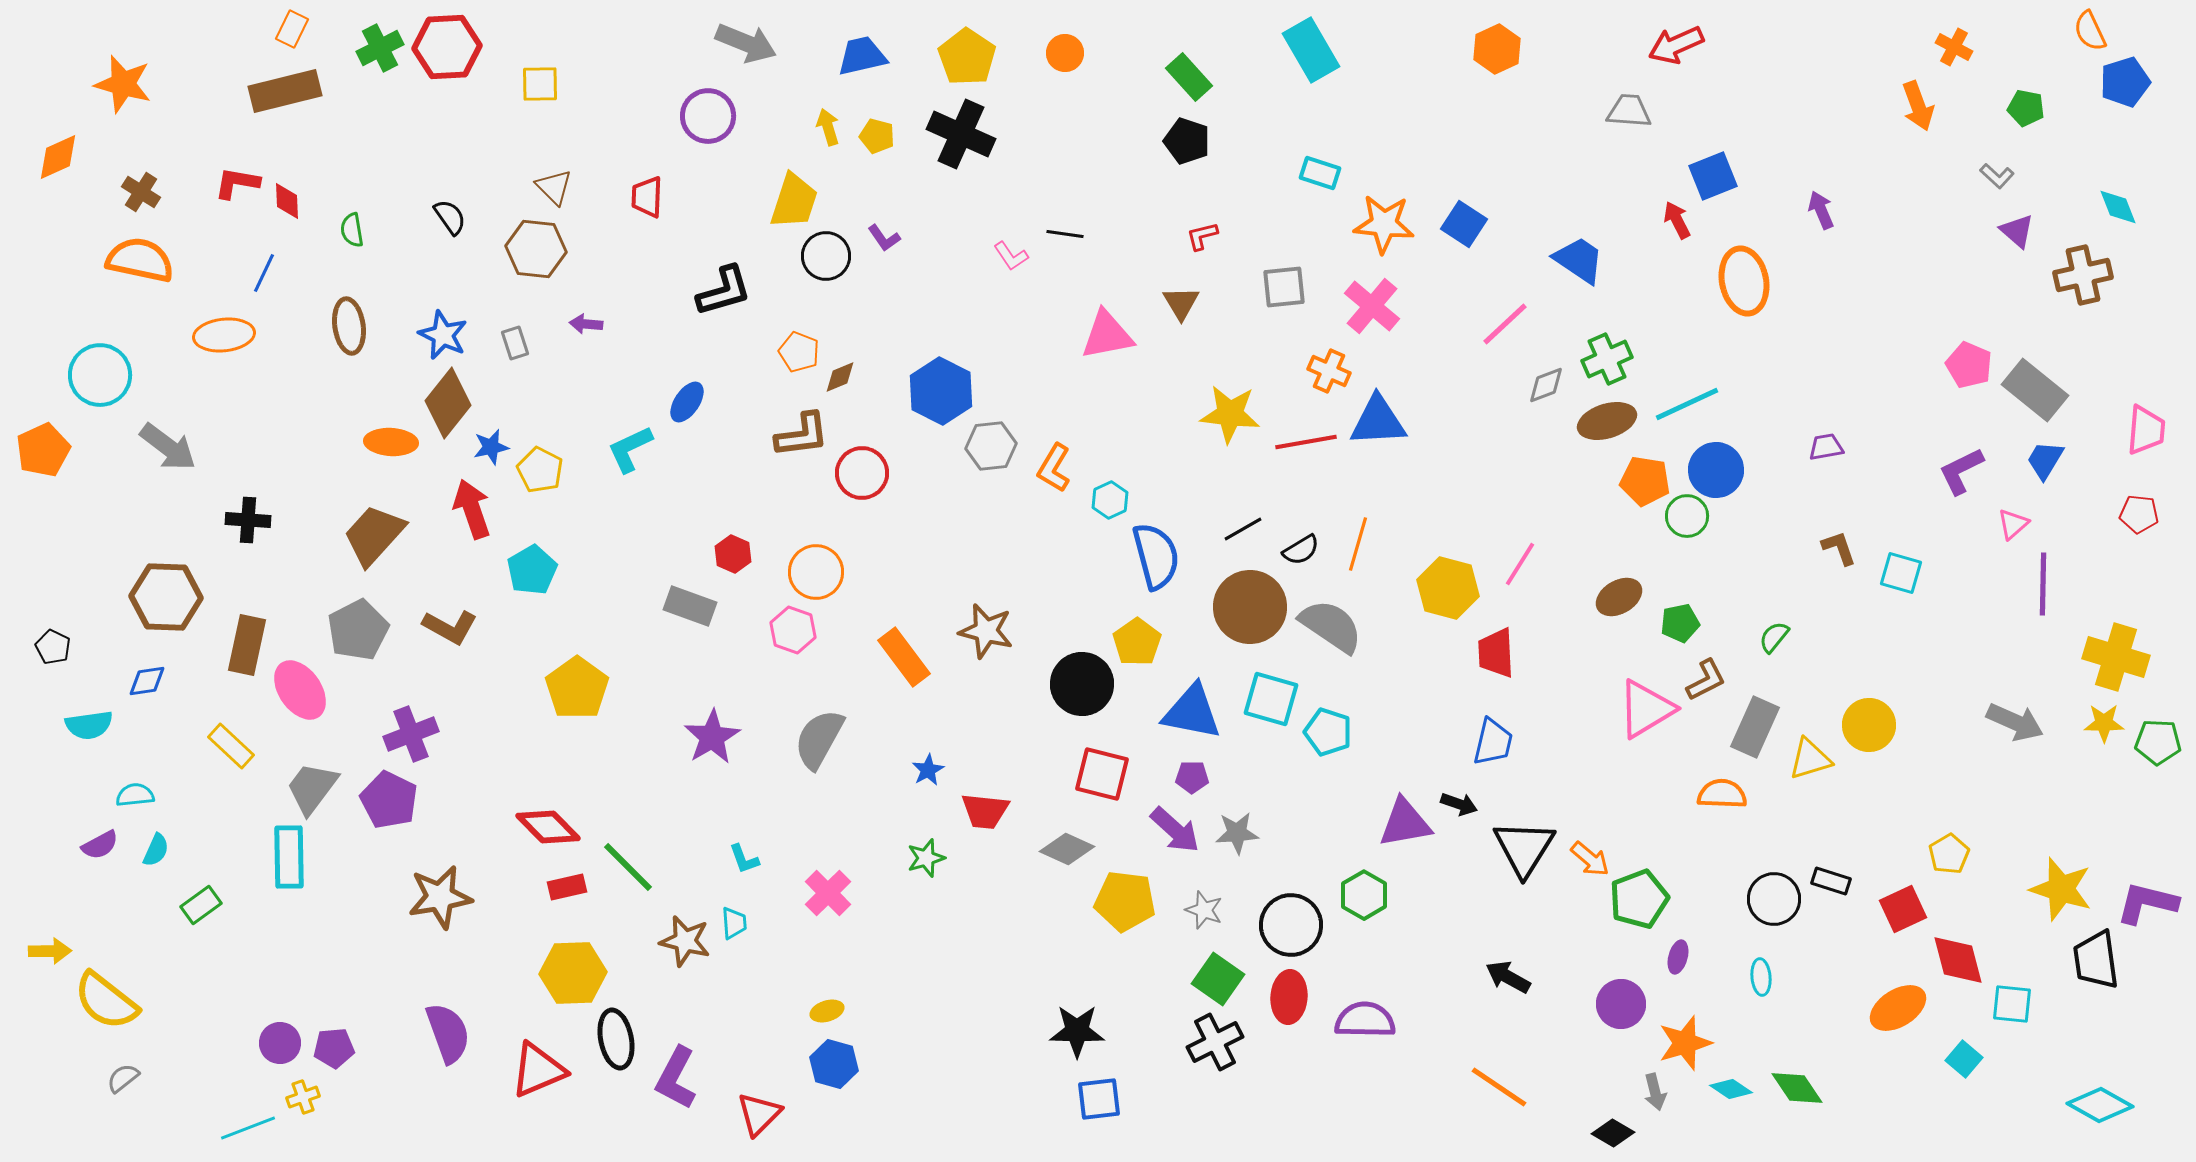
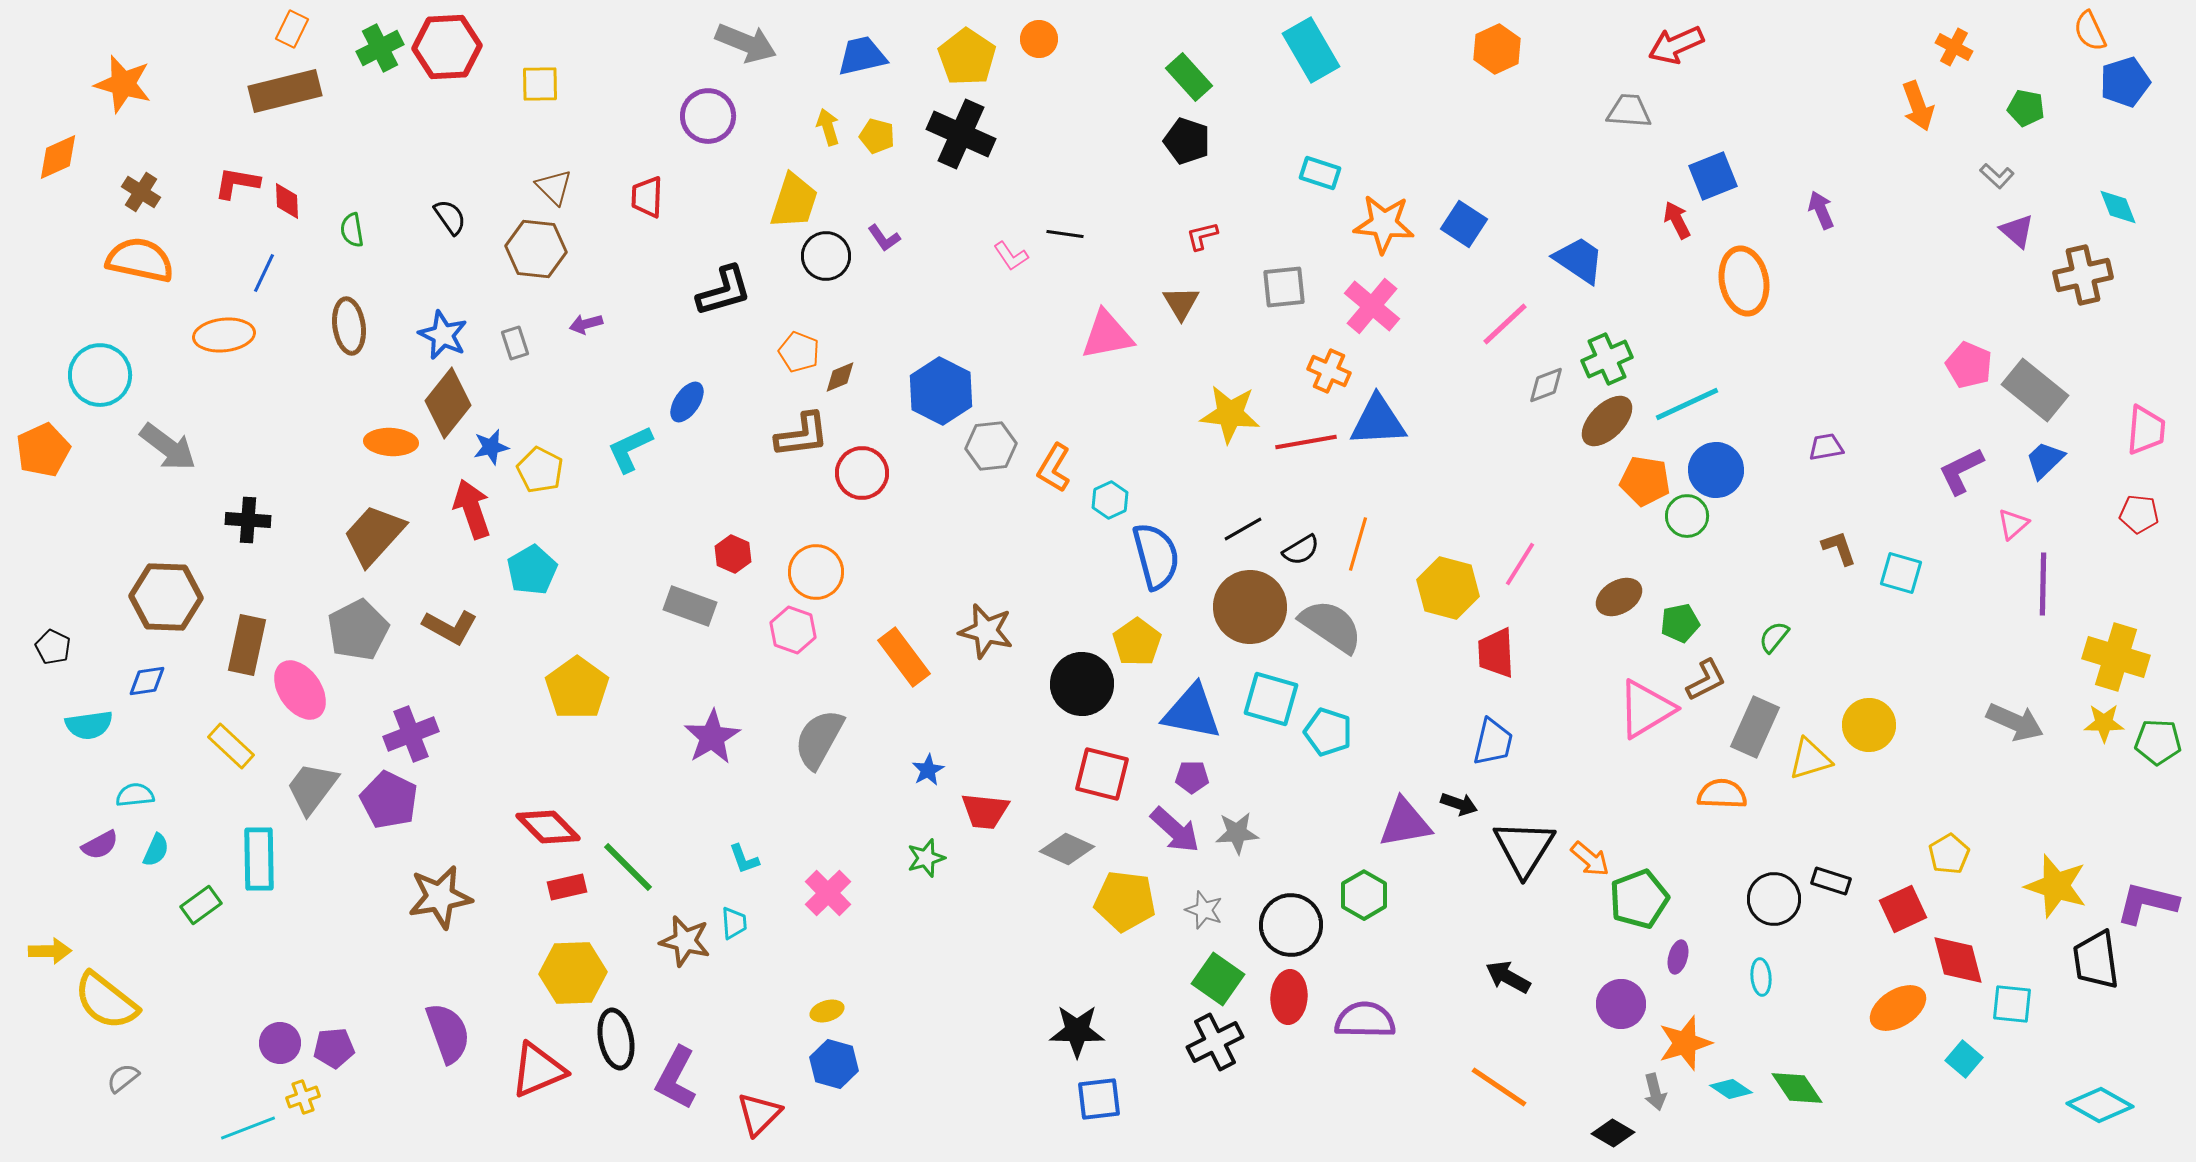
orange circle at (1065, 53): moved 26 px left, 14 px up
purple arrow at (586, 324): rotated 20 degrees counterclockwise
brown ellipse at (1607, 421): rotated 28 degrees counterclockwise
blue trapezoid at (2045, 460): rotated 15 degrees clockwise
cyan rectangle at (289, 857): moved 30 px left, 2 px down
yellow star at (2061, 889): moved 5 px left, 3 px up
